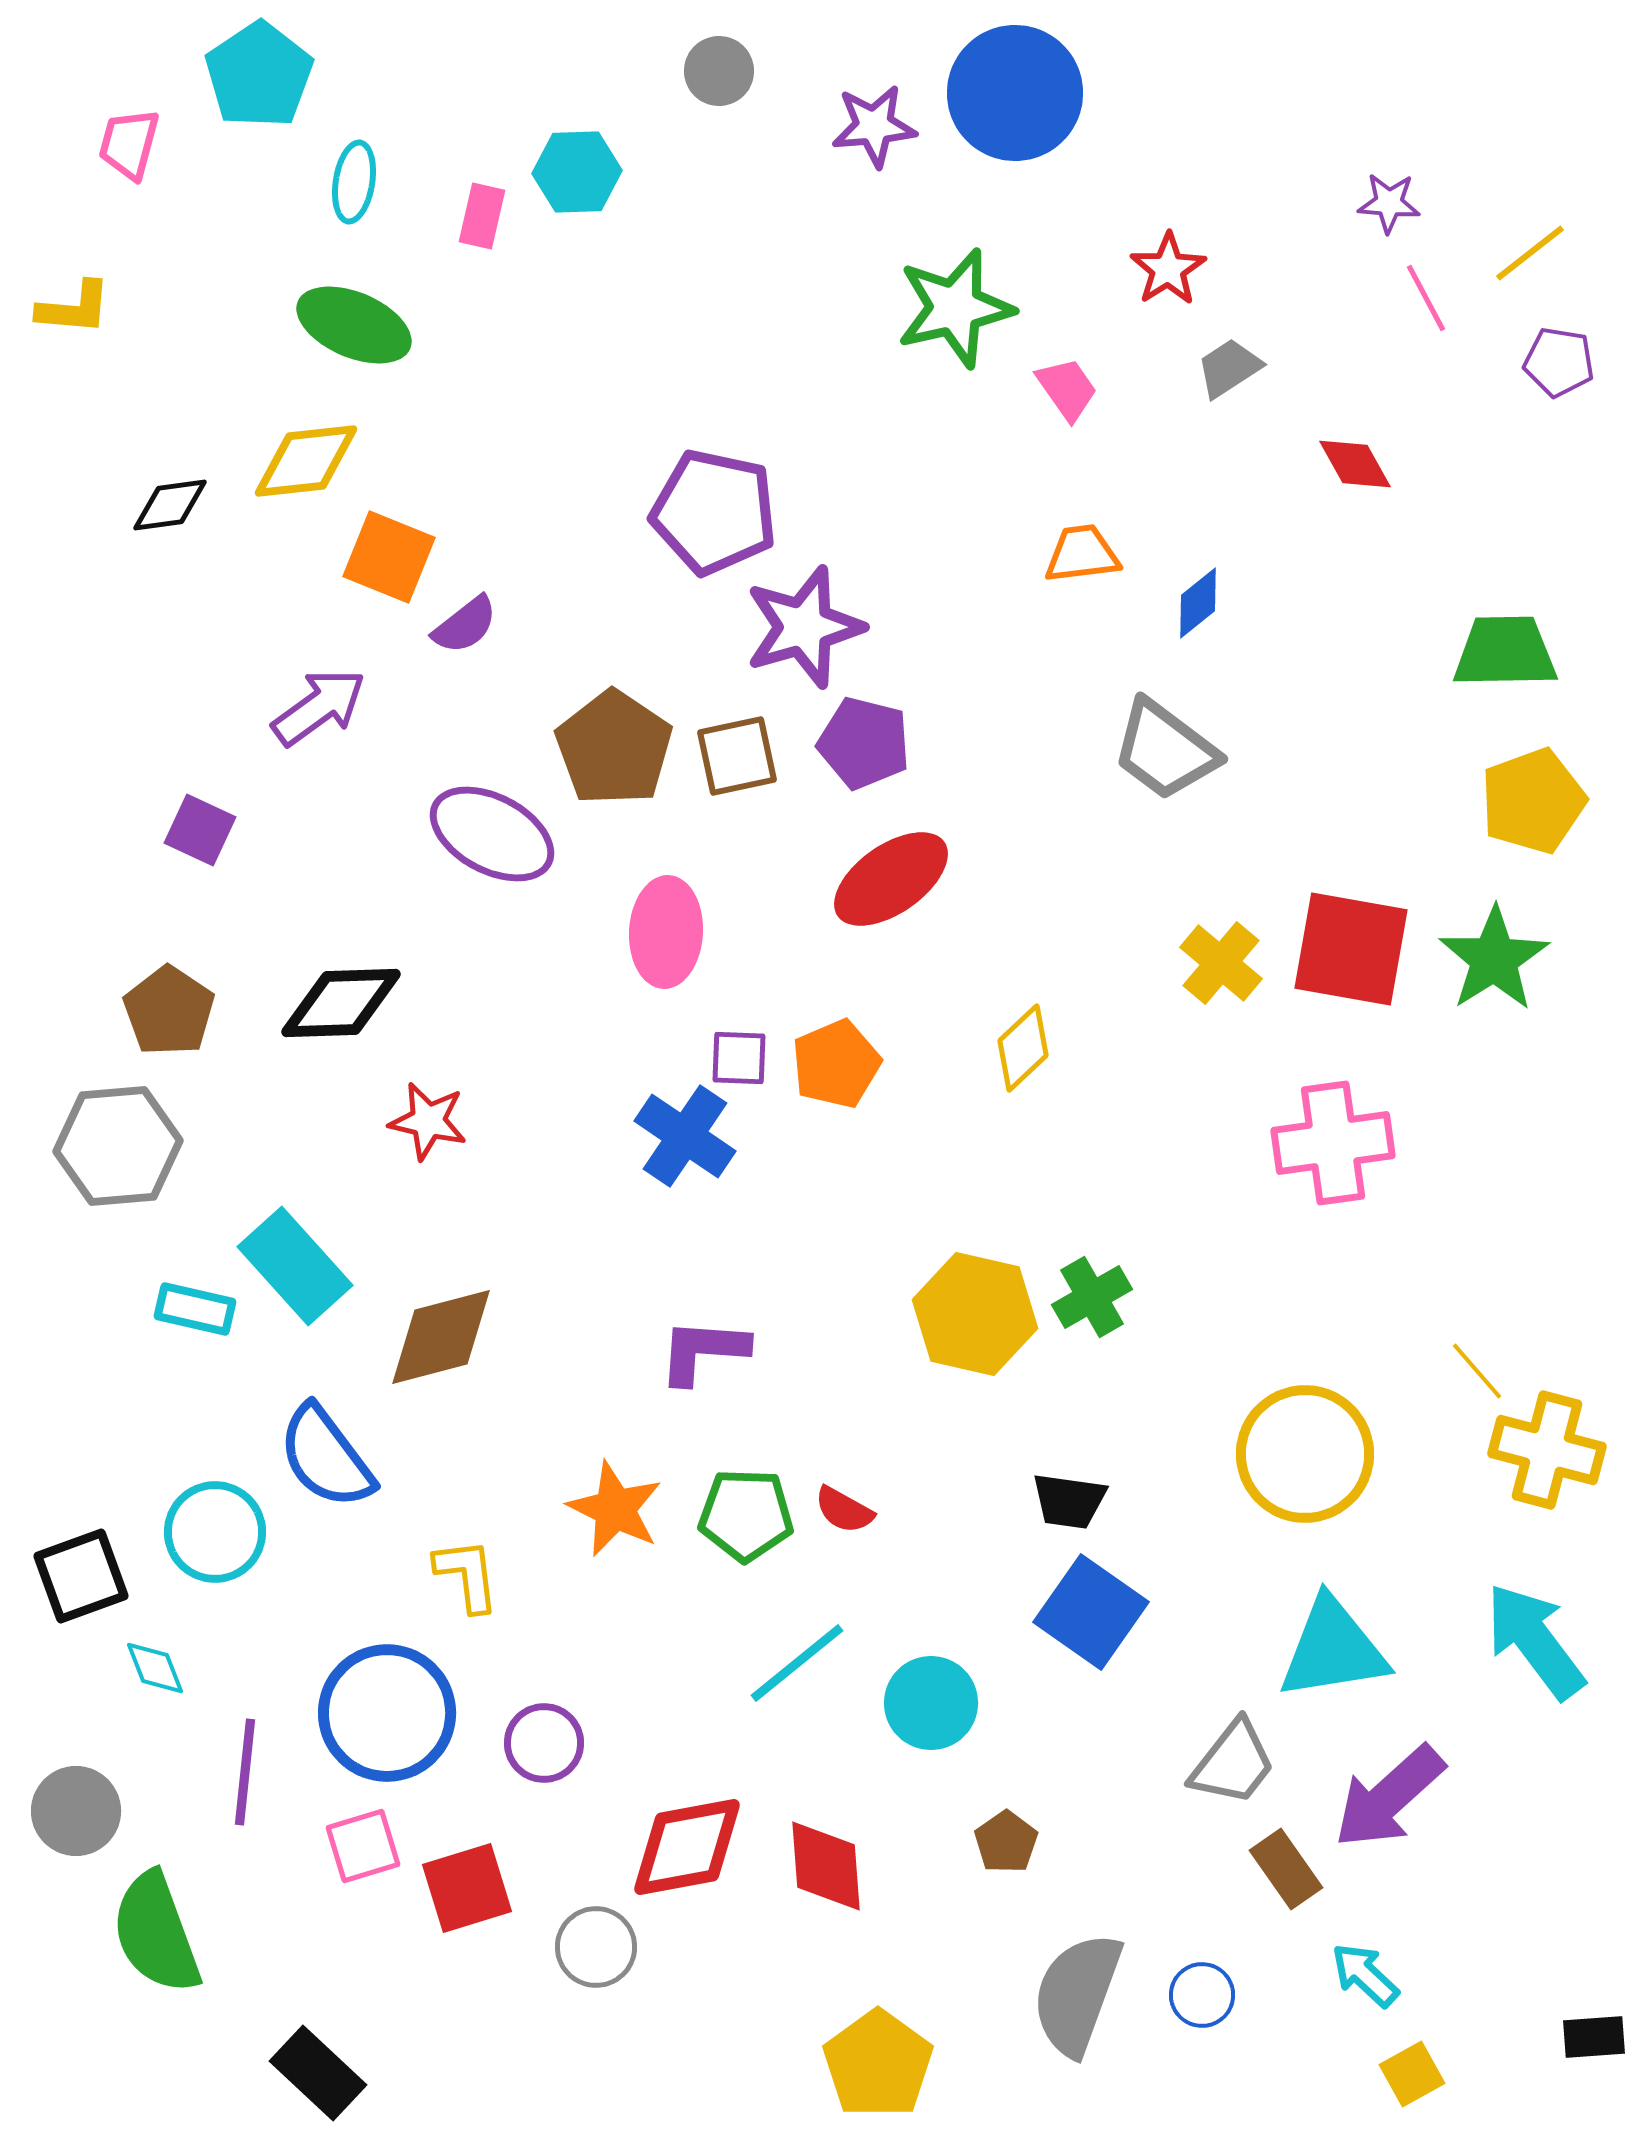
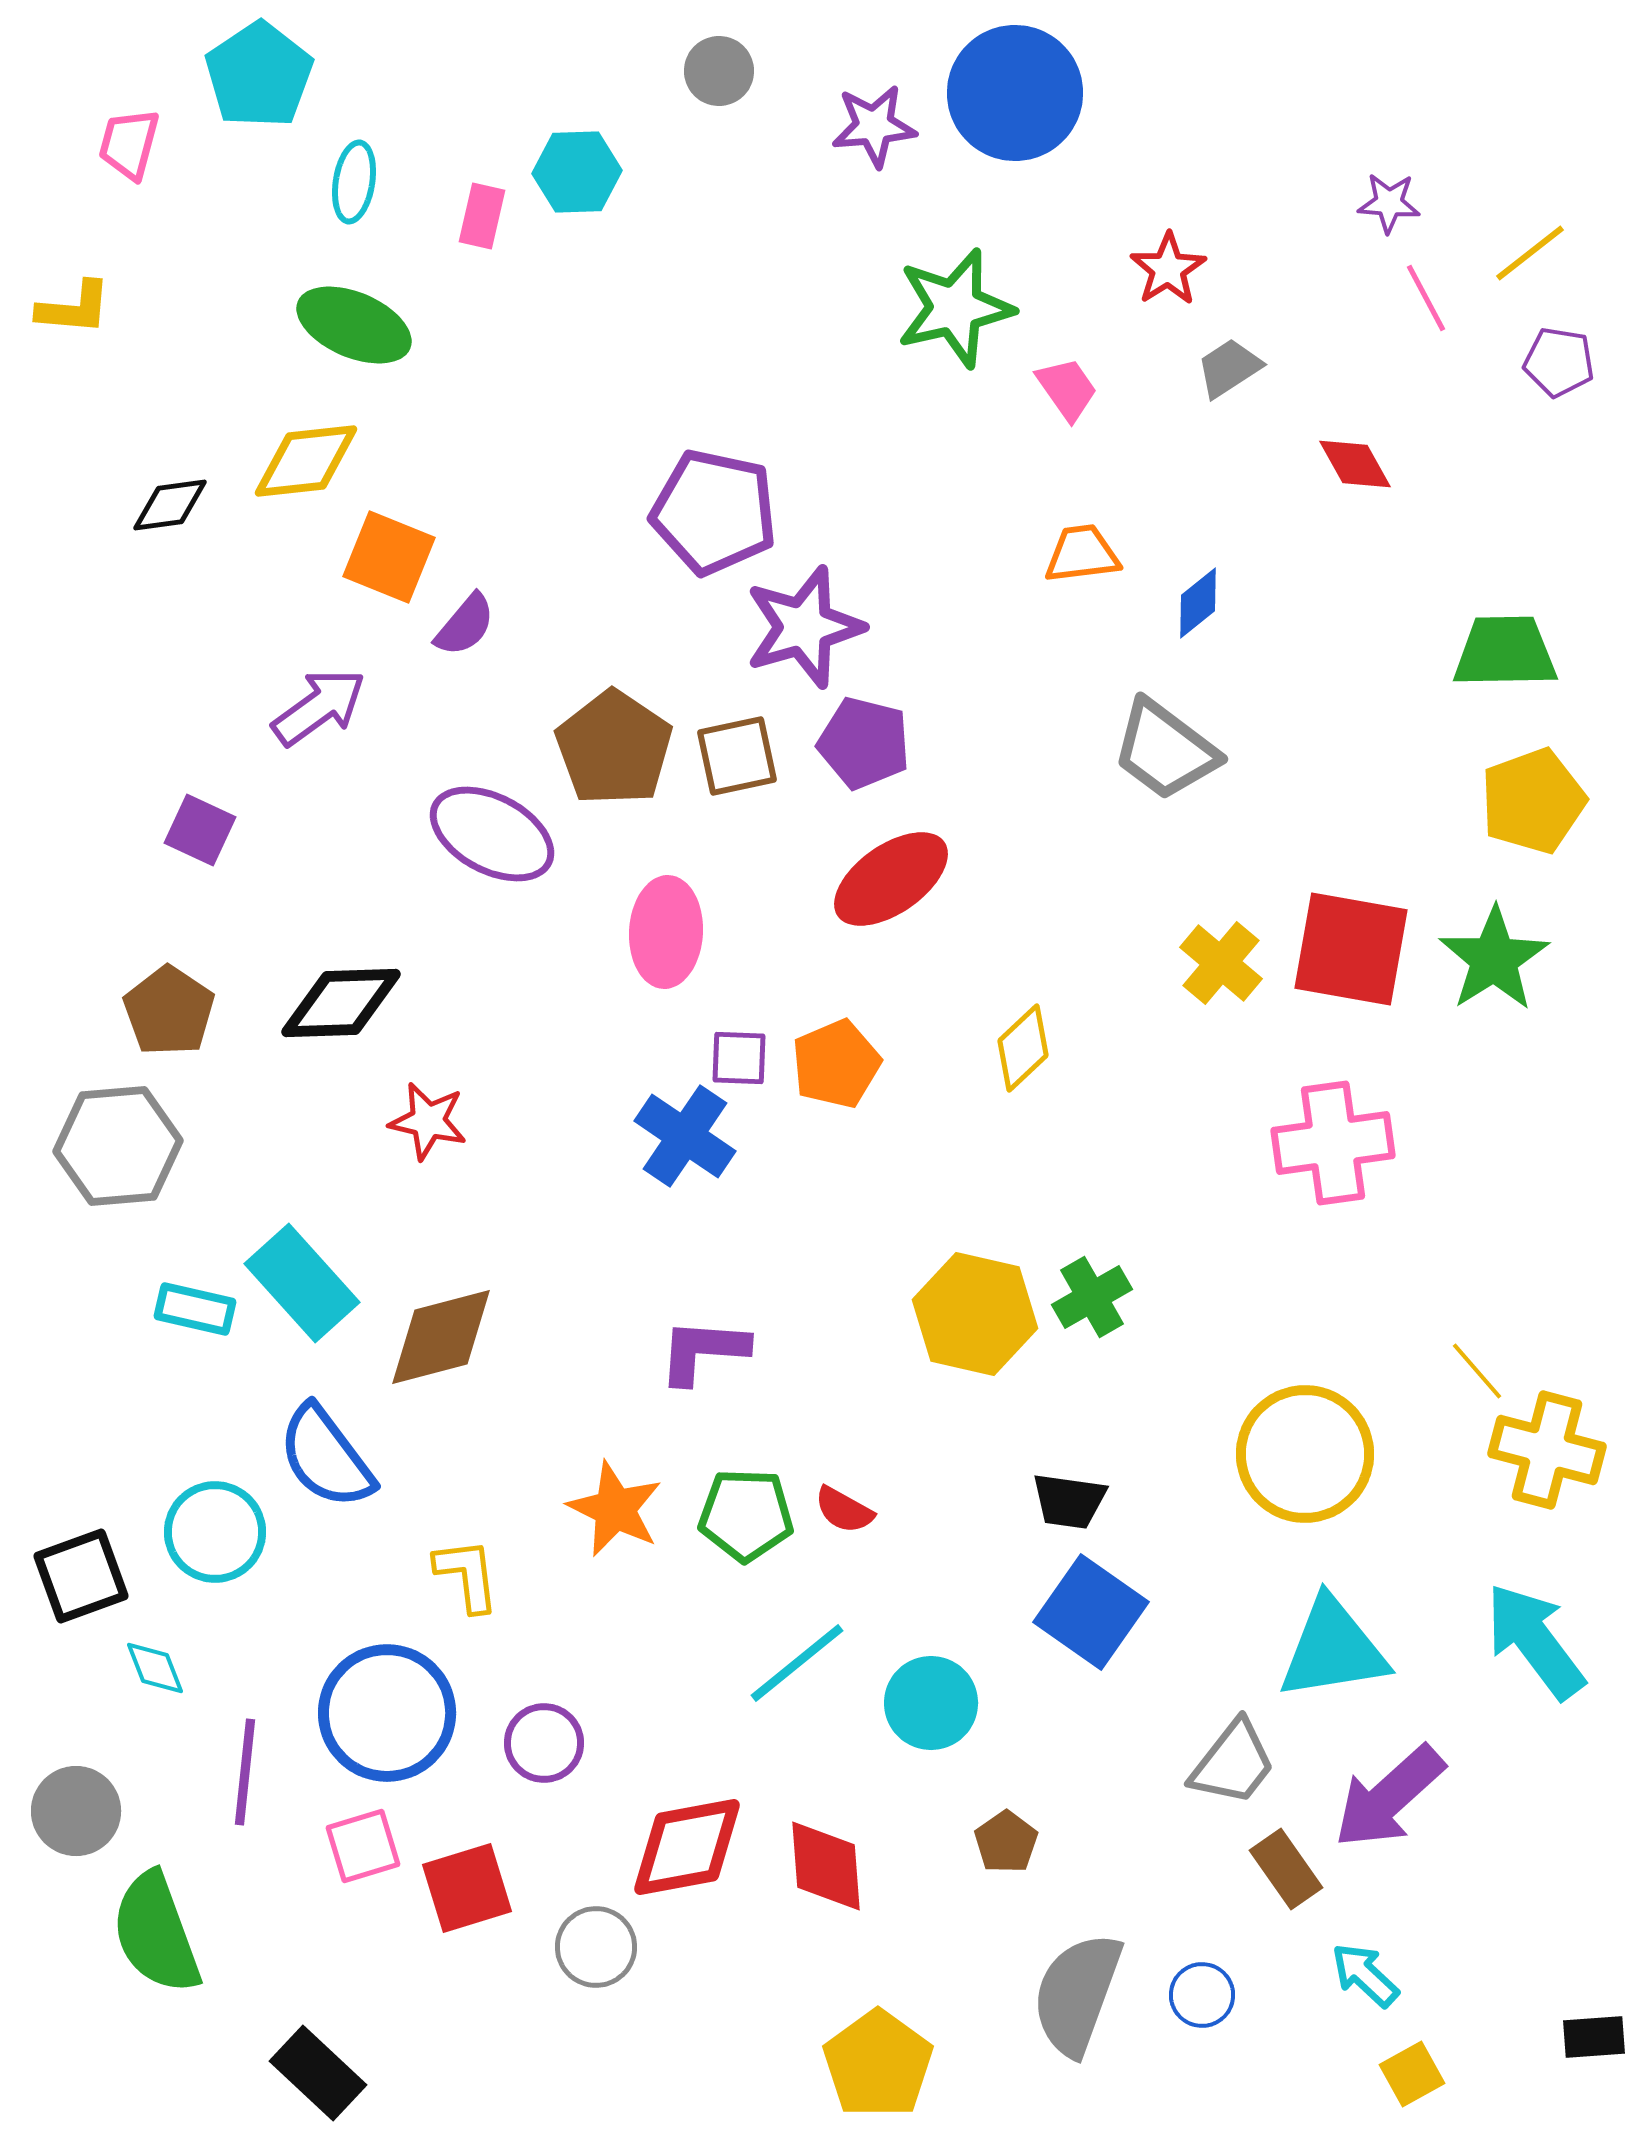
purple semicircle at (465, 625): rotated 12 degrees counterclockwise
cyan rectangle at (295, 1266): moved 7 px right, 17 px down
